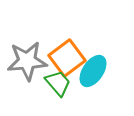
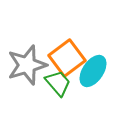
gray star: moved 4 px down; rotated 12 degrees counterclockwise
